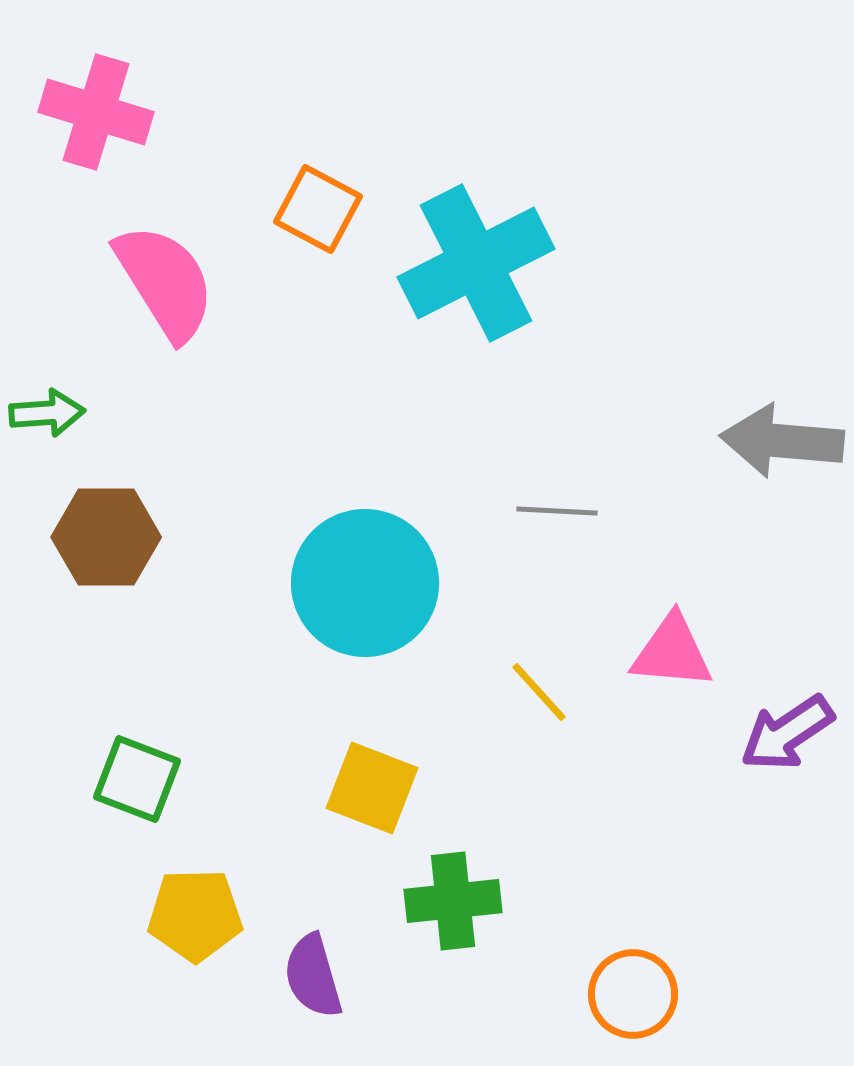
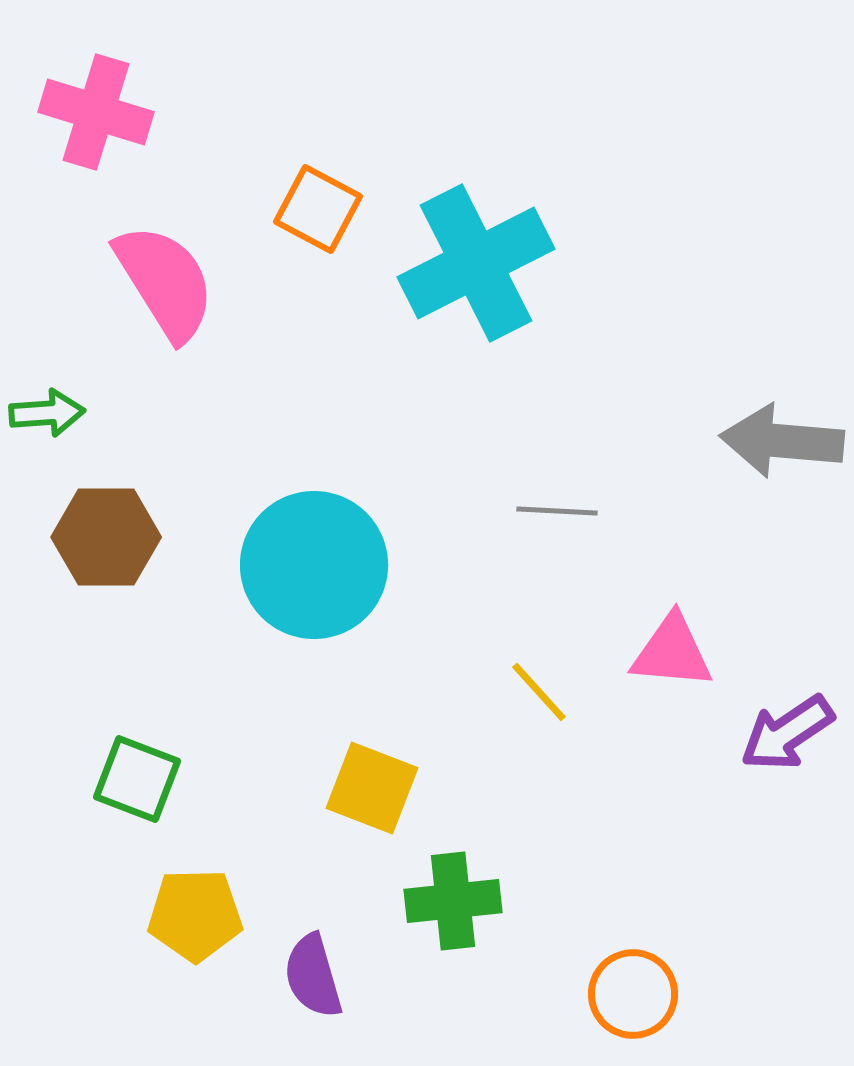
cyan circle: moved 51 px left, 18 px up
